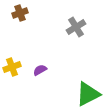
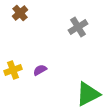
brown cross: rotated 21 degrees counterclockwise
gray cross: moved 2 px right
yellow cross: moved 1 px right, 3 px down
